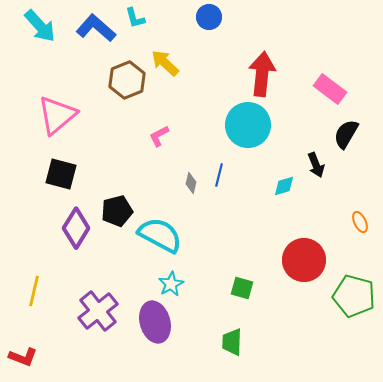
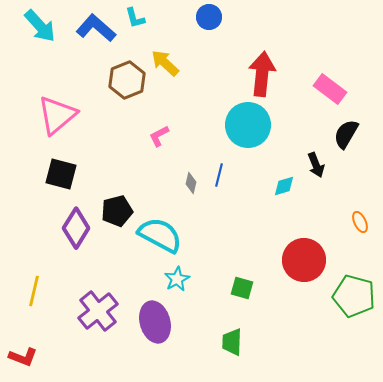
cyan star: moved 6 px right, 5 px up
